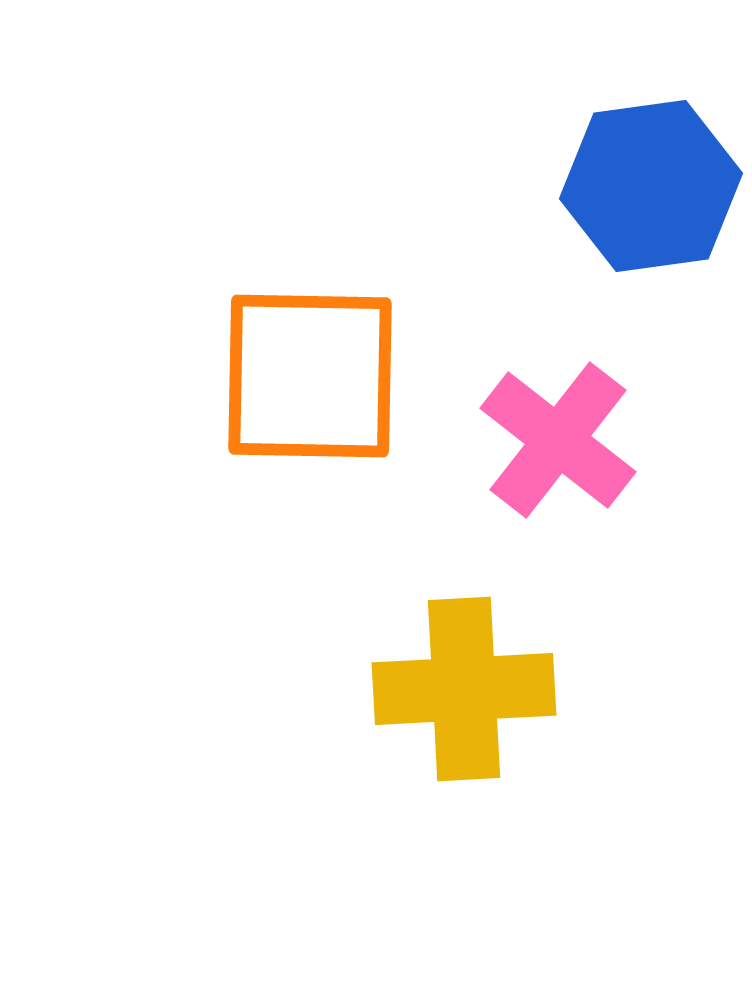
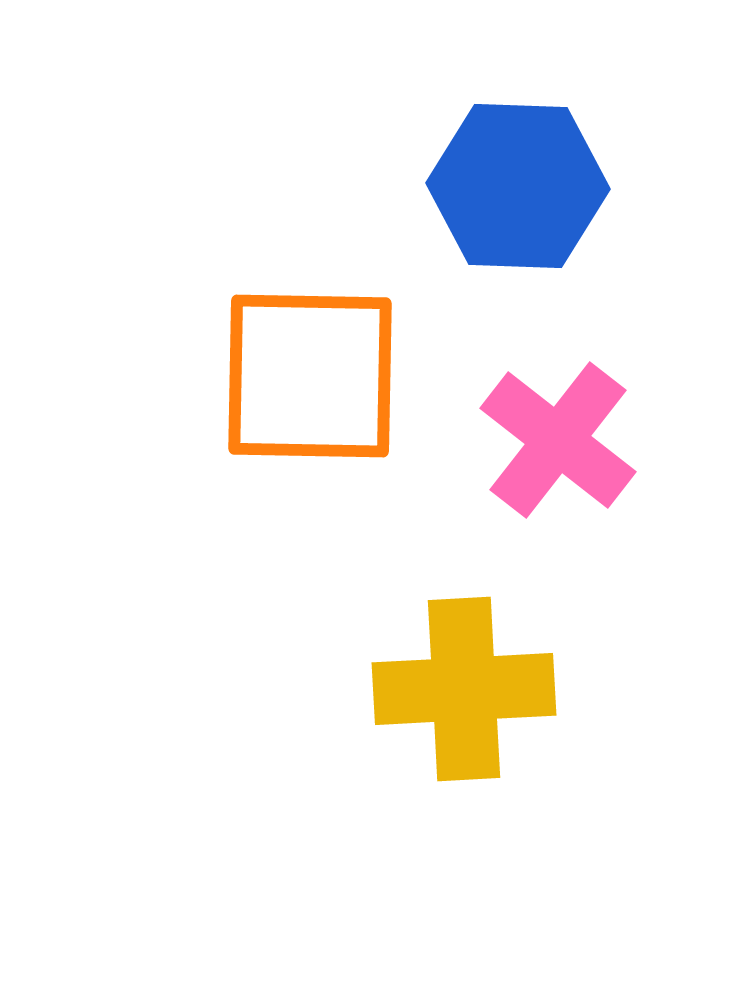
blue hexagon: moved 133 px left; rotated 10 degrees clockwise
